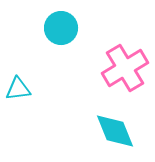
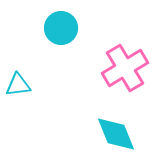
cyan triangle: moved 4 px up
cyan diamond: moved 1 px right, 3 px down
